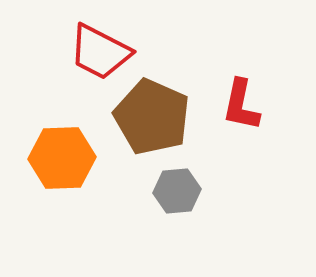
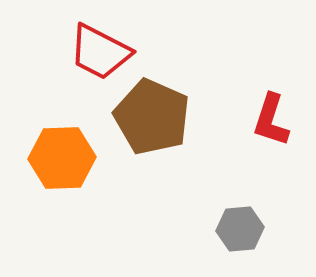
red L-shape: moved 30 px right, 15 px down; rotated 6 degrees clockwise
gray hexagon: moved 63 px right, 38 px down
